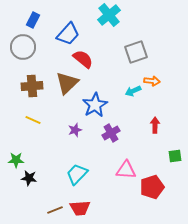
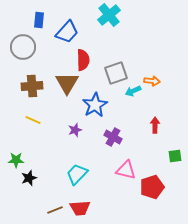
blue rectangle: moved 6 px right; rotated 21 degrees counterclockwise
blue trapezoid: moved 1 px left, 2 px up
gray square: moved 20 px left, 21 px down
red semicircle: moved 1 px down; rotated 50 degrees clockwise
brown triangle: rotated 15 degrees counterclockwise
purple cross: moved 2 px right, 4 px down; rotated 30 degrees counterclockwise
pink triangle: rotated 10 degrees clockwise
black star: rotated 28 degrees counterclockwise
